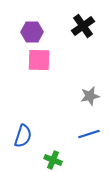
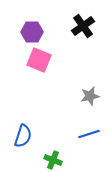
pink square: rotated 20 degrees clockwise
